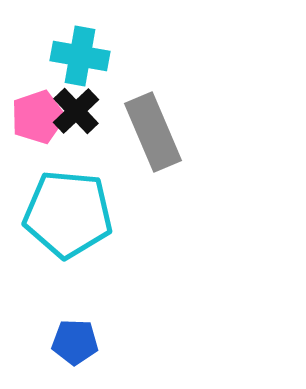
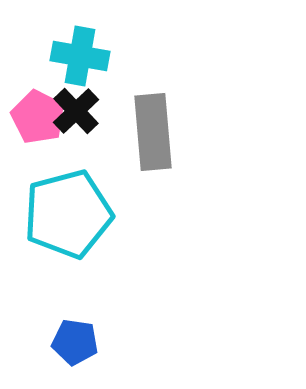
pink pentagon: rotated 26 degrees counterclockwise
gray rectangle: rotated 18 degrees clockwise
cyan pentagon: rotated 20 degrees counterclockwise
blue pentagon: rotated 6 degrees clockwise
